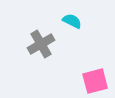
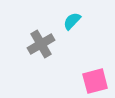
cyan semicircle: rotated 72 degrees counterclockwise
